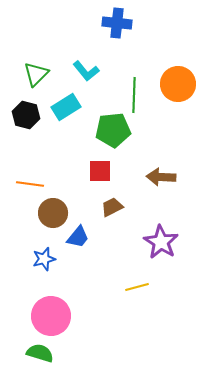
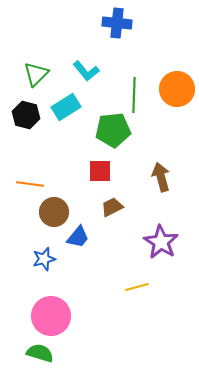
orange circle: moved 1 px left, 5 px down
brown arrow: rotated 72 degrees clockwise
brown circle: moved 1 px right, 1 px up
